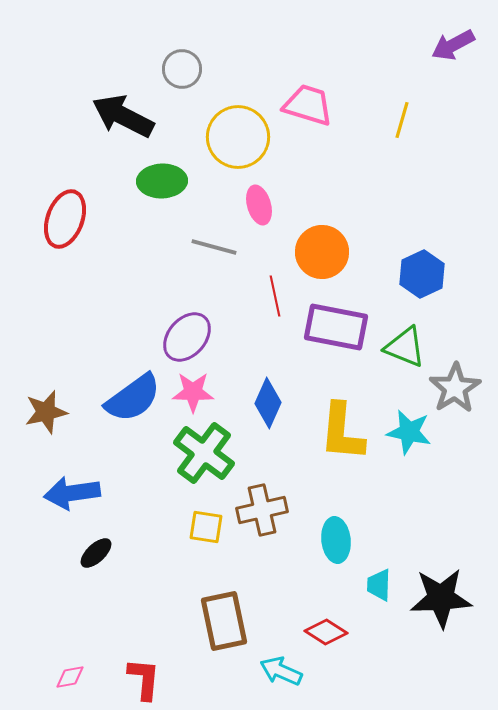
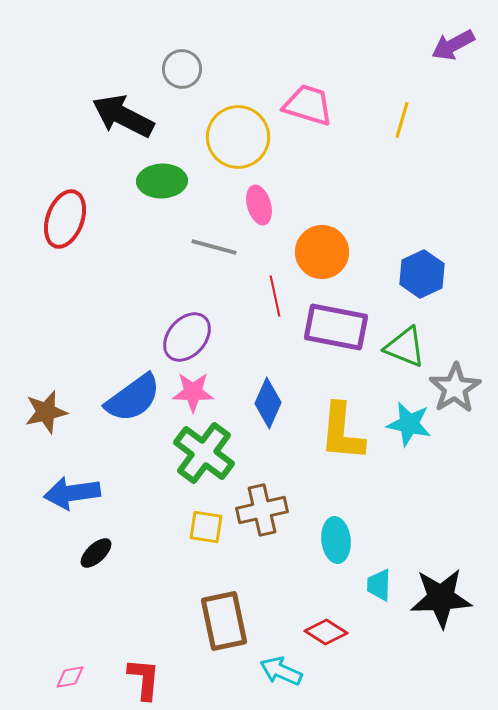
cyan star: moved 8 px up
